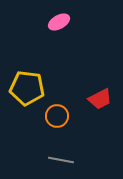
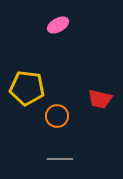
pink ellipse: moved 1 px left, 3 px down
red trapezoid: rotated 40 degrees clockwise
gray line: moved 1 px left, 1 px up; rotated 10 degrees counterclockwise
